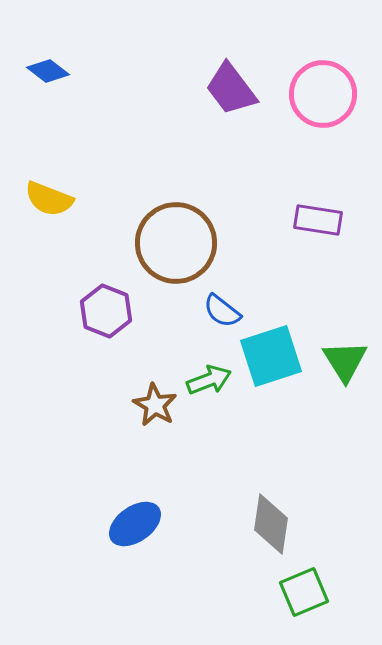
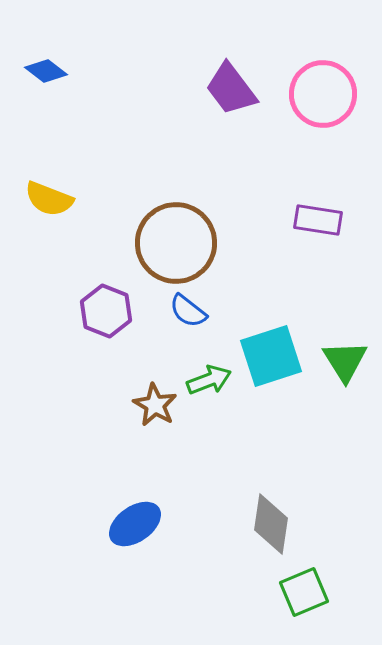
blue diamond: moved 2 px left
blue semicircle: moved 34 px left
